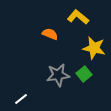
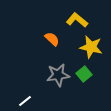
yellow L-shape: moved 1 px left, 3 px down
orange semicircle: moved 2 px right, 5 px down; rotated 21 degrees clockwise
yellow star: moved 3 px left, 1 px up
white line: moved 4 px right, 2 px down
